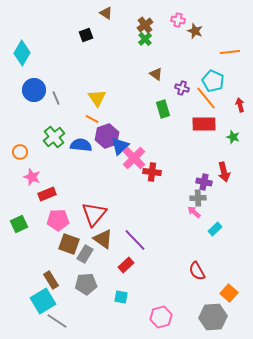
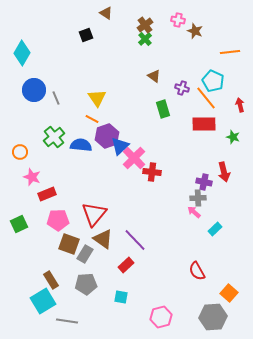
brown triangle at (156, 74): moved 2 px left, 2 px down
gray line at (57, 321): moved 10 px right; rotated 25 degrees counterclockwise
